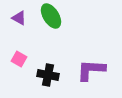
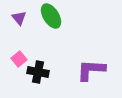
purple triangle: rotated 21 degrees clockwise
pink square: rotated 21 degrees clockwise
black cross: moved 10 px left, 3 px up
